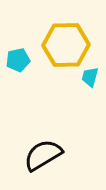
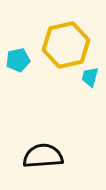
yellow hexagon: rotated 12 degrees counterclockwise
black semicircle: moved 1 px down; rotated 27 degrees clockwise
